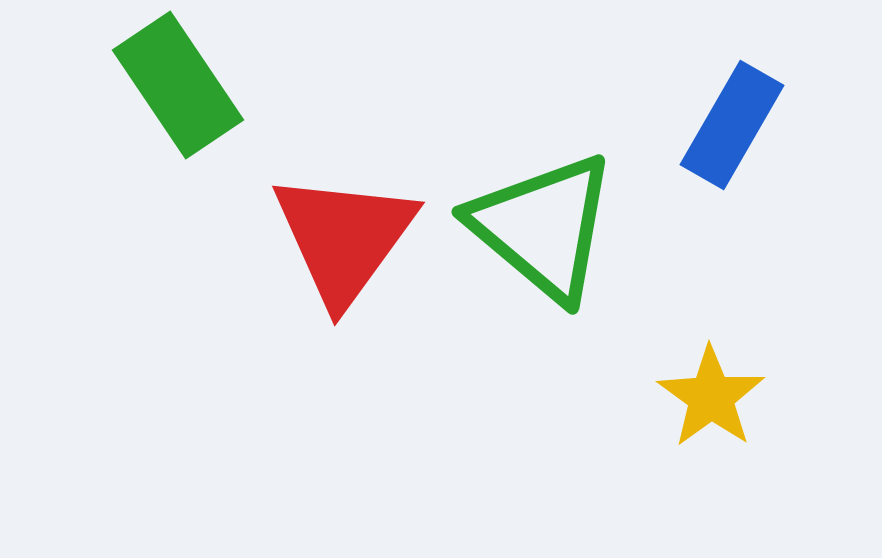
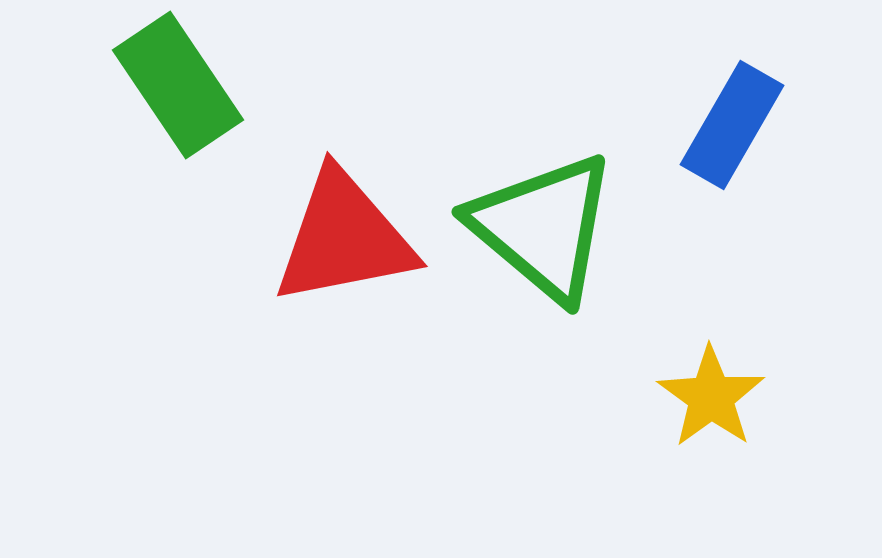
red triangle: rotated 43 degrees clockwise
